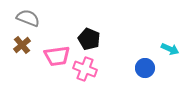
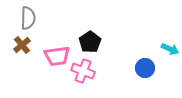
gray semicircle: rotated 70 degrees clockwise
black pentagon: moved 1 px right, 3 px down; rotated 15 degrees clockwise
pink cross: moved 2 px left, 2 px down
